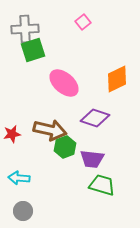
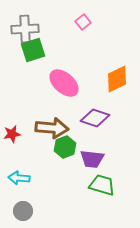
brown arrow: moved 2 px right, 2 px up; rotated 8 degrees counterclockwise
